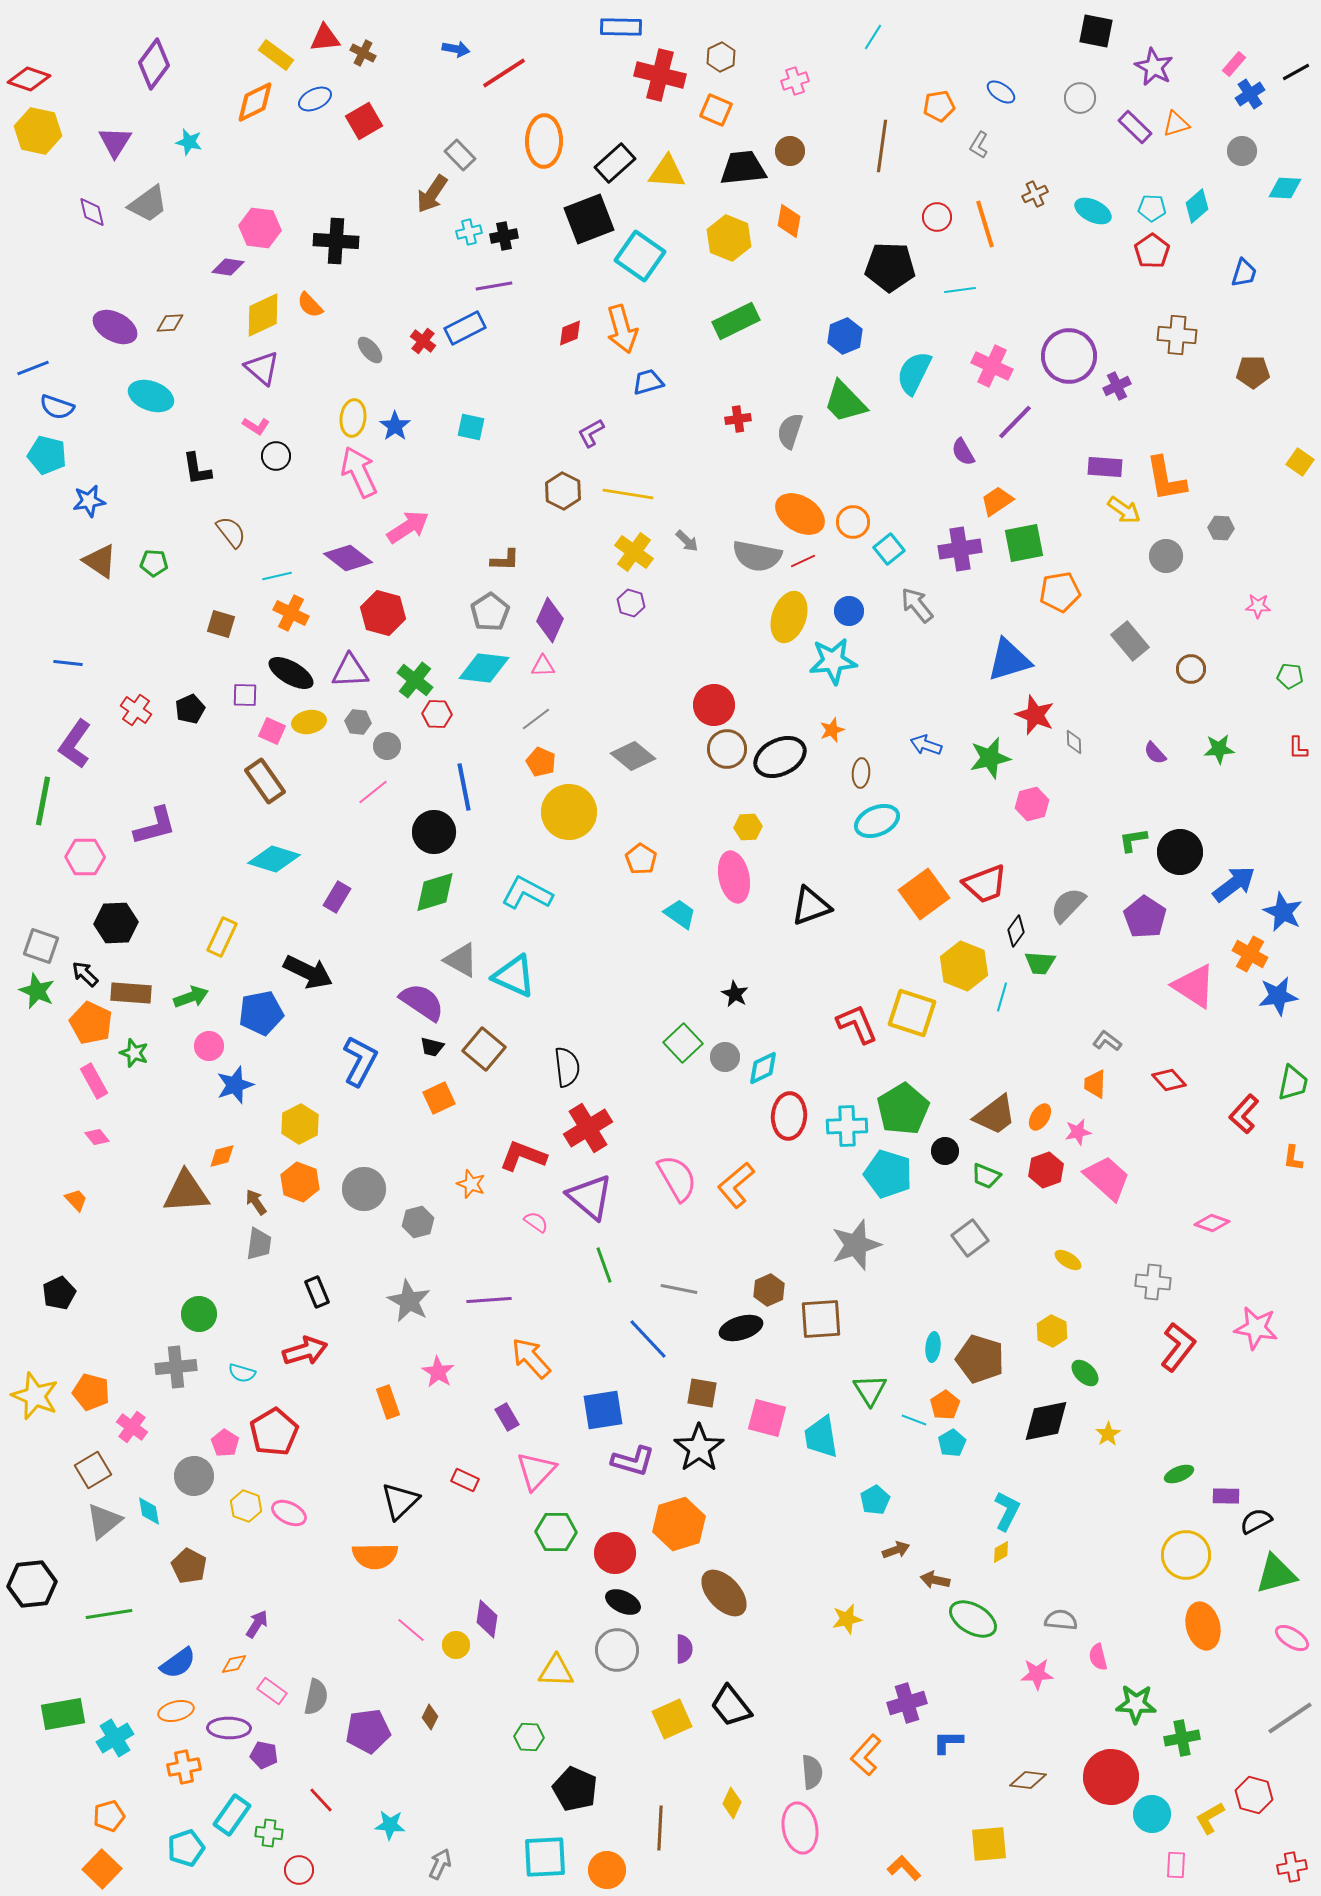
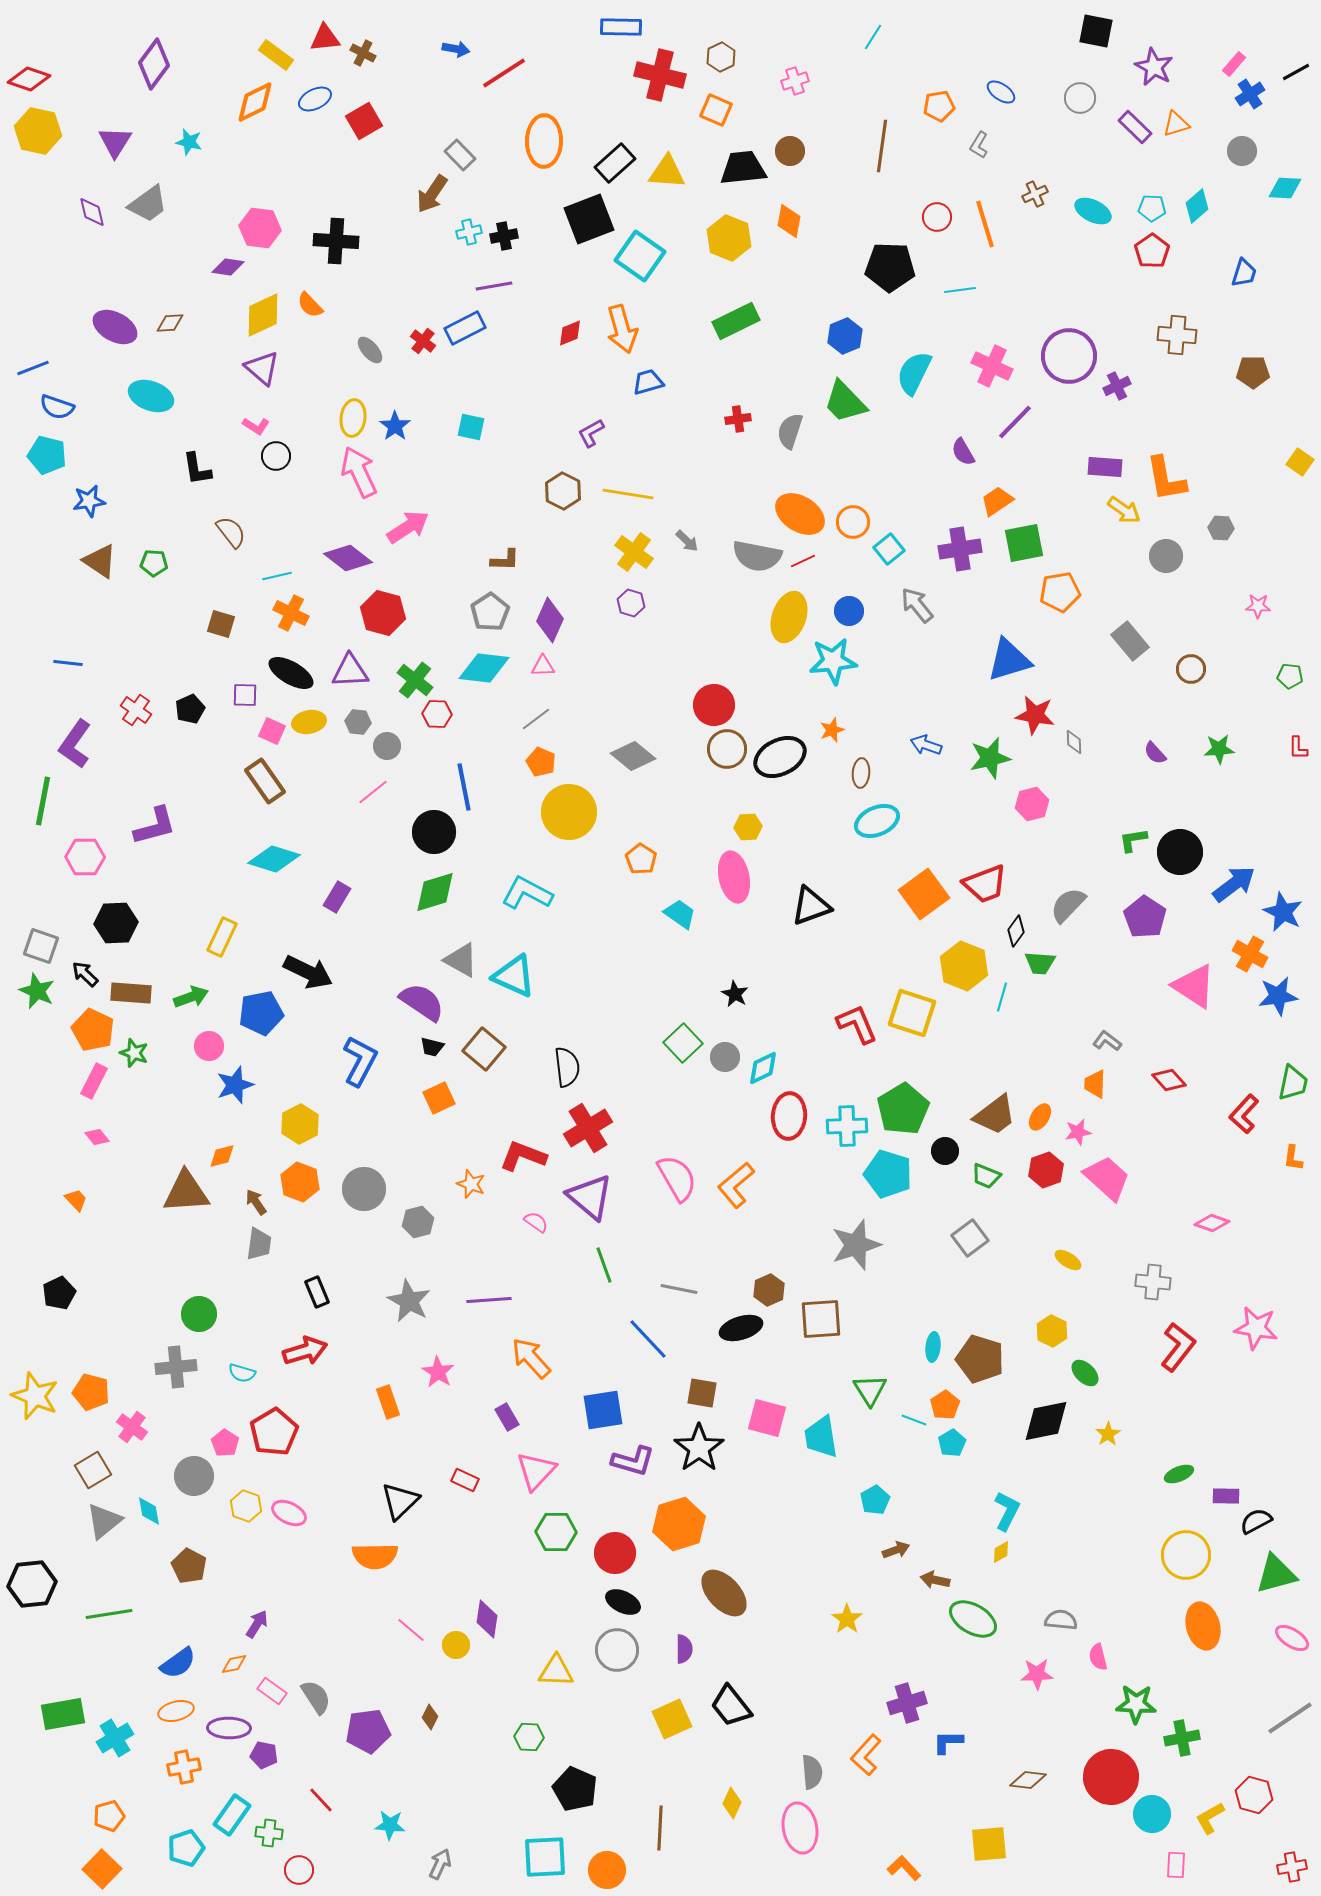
red star at (1035, 715): rotated 12 degrees counterclockwise
orange pentagon at (91, 1023): moved 2 px right, 7 px down
pink rectangle at (94, 1081): rotated 56 degrees clockwise
yellow star at (847, 1619): rotated 24 degrees counterclockwise
gray semicircle at (316, 1697): rotated 45 degrees counterclockwise
